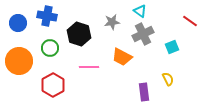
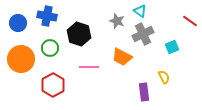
gray star: moved 5 px right, 1 px up; rotated 28 degrees clockwise
orange circle: moved 2 px right, 2 px up
yellow semicircle: moved 4 px left, 2 px up
